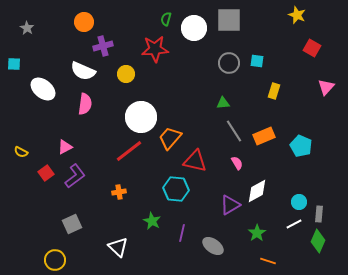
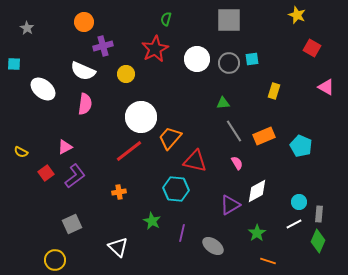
white circle at (194, 28): moved 3 px right, 31 px down
red star at (155, 49): rotated 24 degrees counterclockwise
cyan square at (257, 61): moved 5 px left, 2 px up; rotated 16 degrees counterclockwise
pink triangle at (326, 87): rotated 42 degrees counterclockwise
